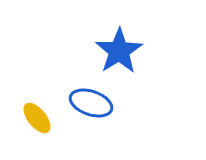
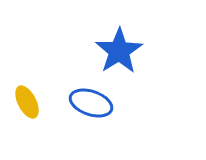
yellow ellipse: moved 10 px left, 16 px up; rotated 12 degrees clockwise
